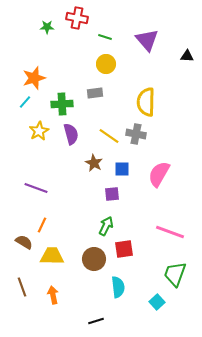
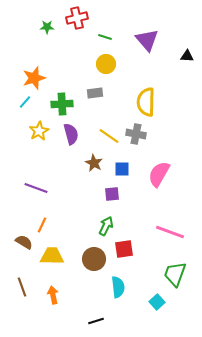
red cross: rotated 25 degrees counterclockwise
